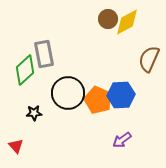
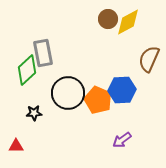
yellow diamond: moved 1 px right
gray rectangle: moved 1 px left, 1 px up
green diamond: moved 2 px right
blue hexagon: moved 1 px right, 5 px up
red triangle: rotated 49 degrees counterclockwise
